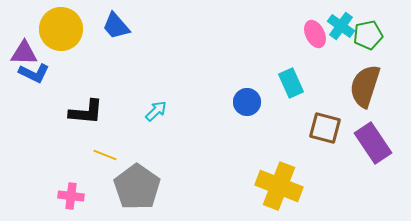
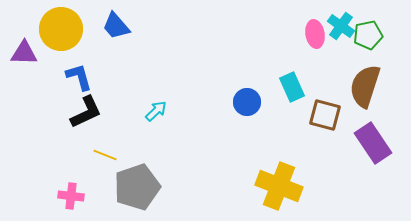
pink ellipse: rotated 16 degrees clockwise
blue L-shape: moved 45 px right, 4 px down; rotated 132 degrees counterclockwise
cyan rectangle: moved 1 px right, 4 px down
black L-shape: rotated 30 degrees counterclockwise
brown square: moved 13 px up
gray pentagon: rotated 18 degrees clockwise
